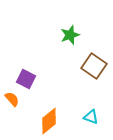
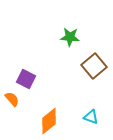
green star: moved 2 px down; rotated 24 degrees clockwise
brown square: rotated 15 degrees clockwise
